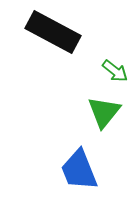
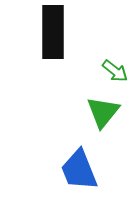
black rectangle: rotated 62 degrees clockwise
green triangle: moved 1 px left
